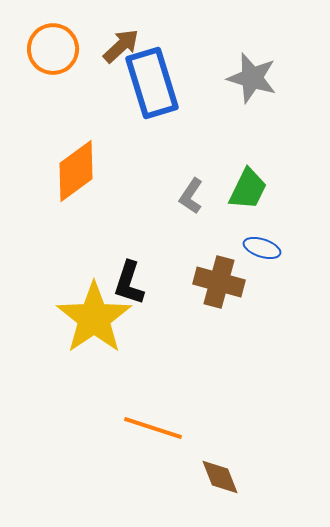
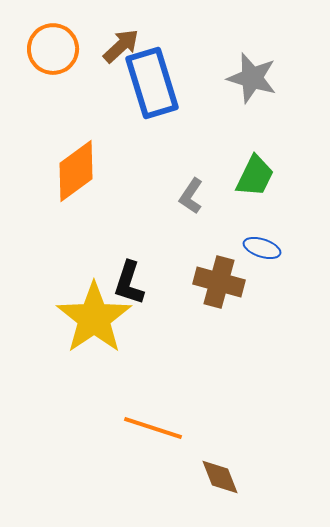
green trapezoid: moved 7 px right, 13 px up
